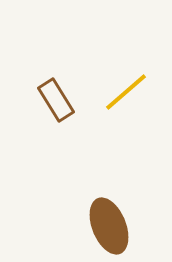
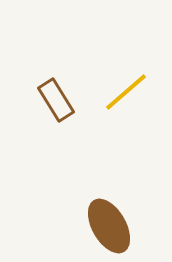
brown ellipse: rotated 8 degrees counterclockwise
